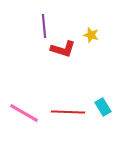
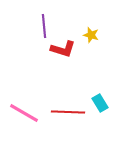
cyan rectangle: moved 3 px left, 4 px up
